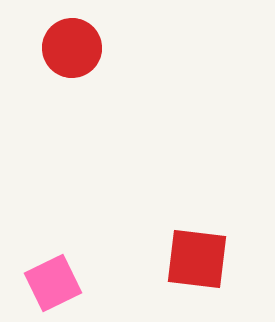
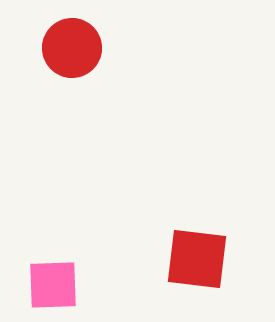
pink square: moved 2 px down; rotated 24 degrees clockwise
